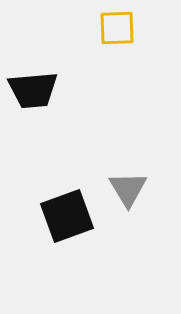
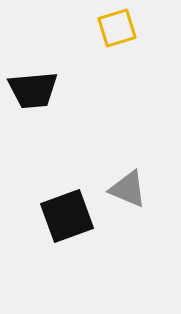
yellow square: rotated 15 degrees counterclockwise
gray triangle: rotated 36 degrees counterclockwise
